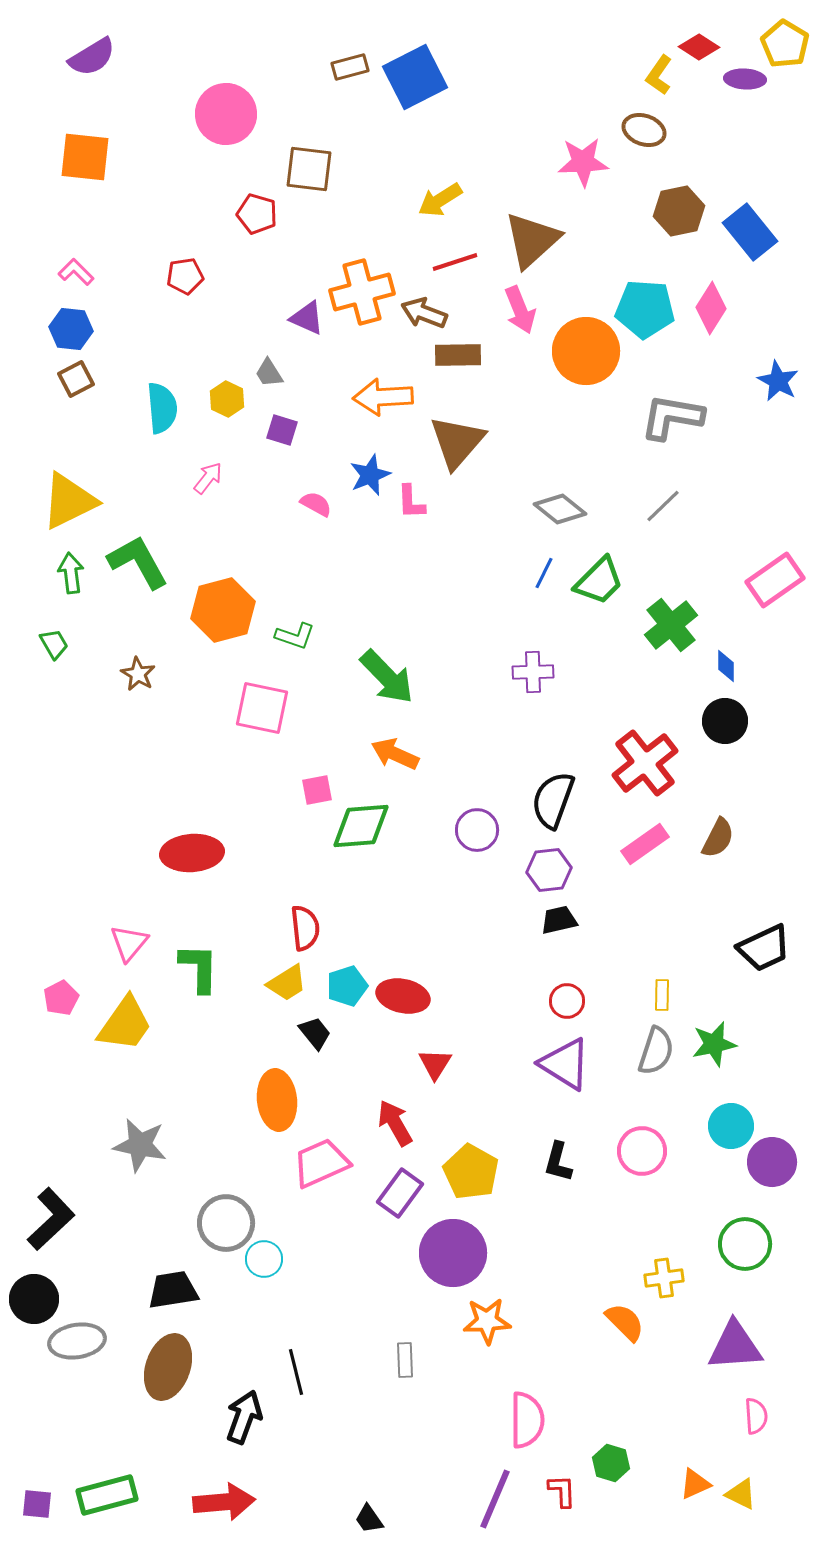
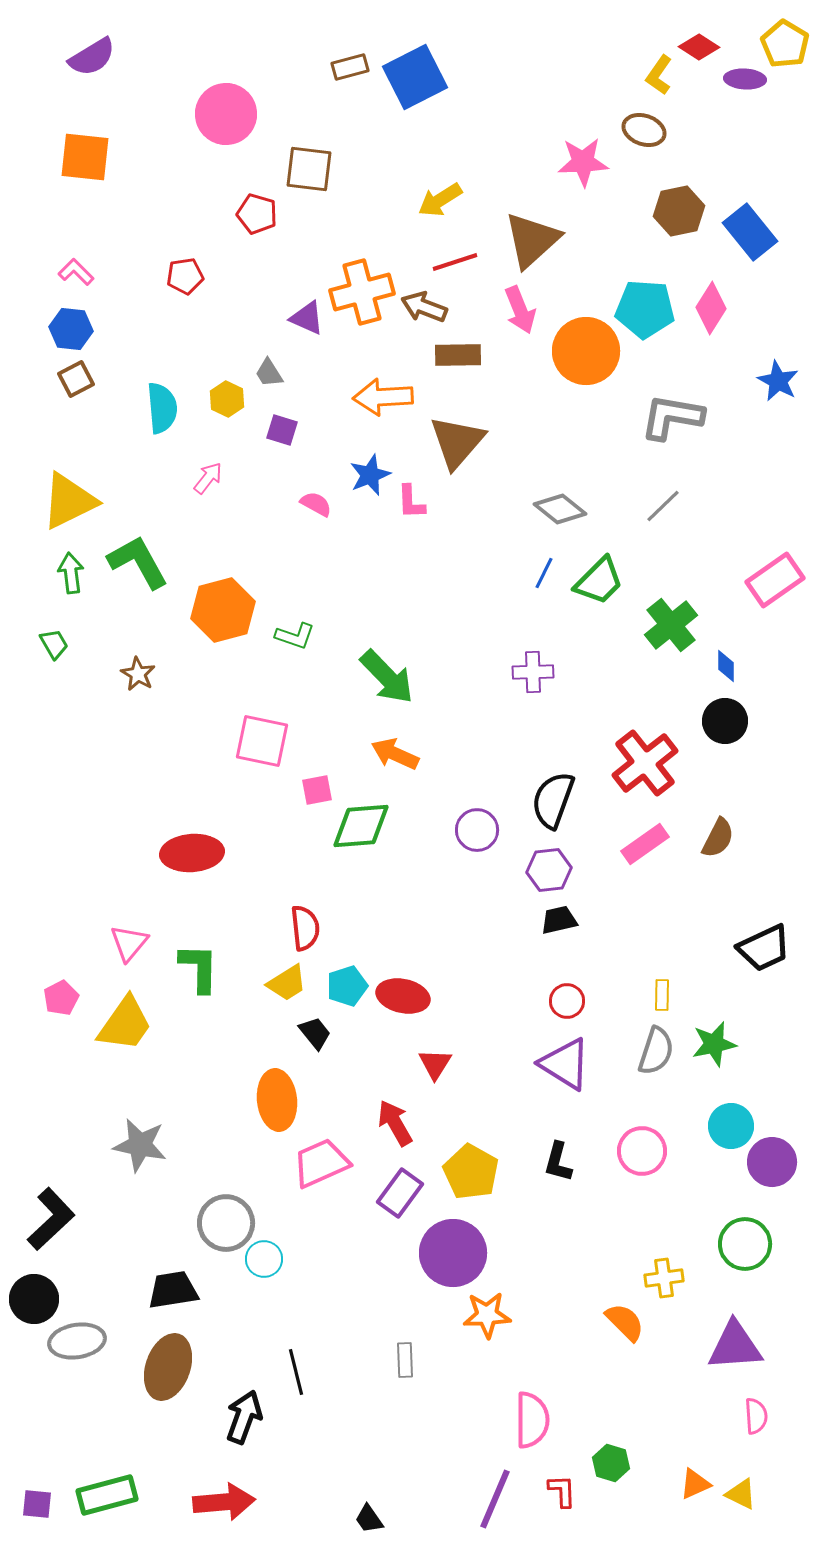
brown arrow at (424, 313): moved 6 px up
pink square at (262, 708): moved 33 px down
orange star at (487, 1321): moved 6 px up
pink semicircle at (527, 1420): moved 5 px right
